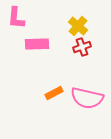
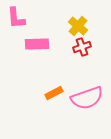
pink L-shape: rotated 10 degrees counterclockwise
pink semicircle: rotated 32 degrees counterclockwise
